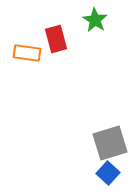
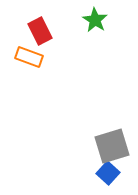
red rectangle: moved 16 px left, 8 px up; rotated 12 degrees counterclockwise
orange rectangle: moved 2 px right, 4 px down; rotated 12 degrees clockwise
gray square: moved 2 px right, 3 px down
